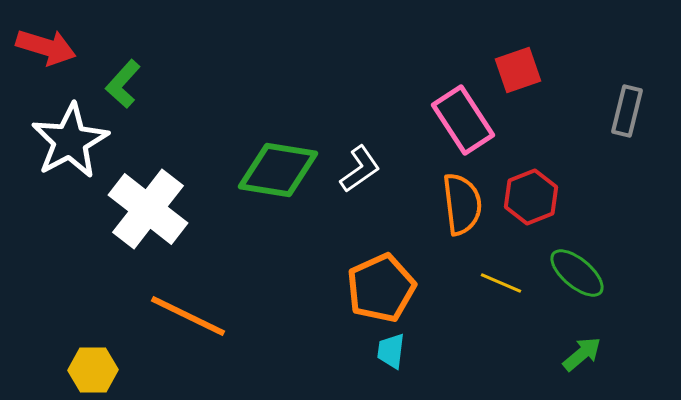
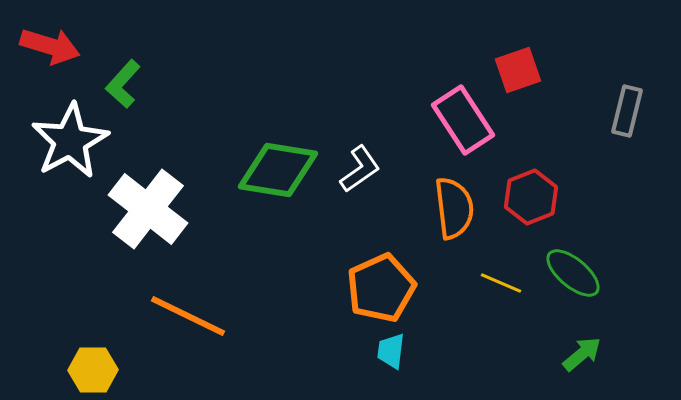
red arrow: moved 4 px right, 1 px up
orange semicircle: moved 8 px left, 4 px down
green ellipse: moved 4 px left
